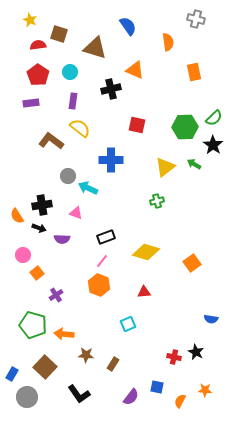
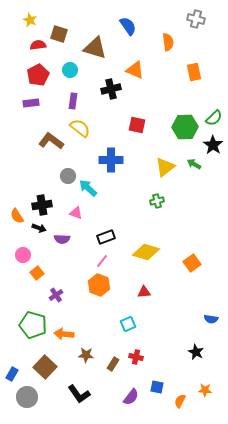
cyan circle at (70, 72): moved 2 px up
red pentagon at (38, 75): rotated 10 degrees clockwise
cyan arrow at (88, 188): rotated 18 degrees clockwise
red cross at (174, 357): moved 38 px left
